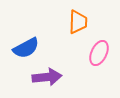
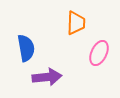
orange trapezoid: moved 2 px left, 1 px down
blue semicircle: rotated 72 degrees counterclockwise
